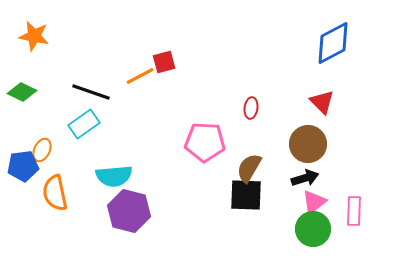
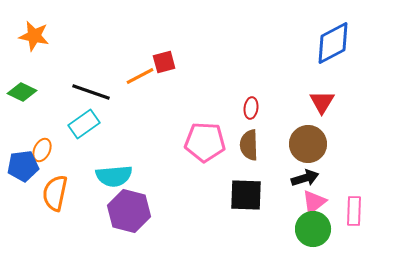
red triangle: rotated 16 degrees clockwise
brown semicircle: moved 23 px up; rotated 32 degrees counterclockwise
orange semicircle: rotated 24 degrees clockwise
